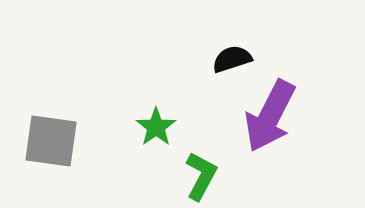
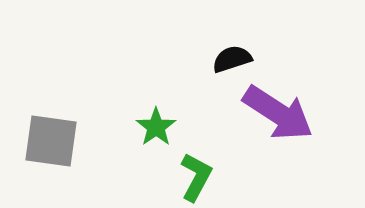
purple arrow: moved 8 px right, 3 px up; rotated 84 degrees counterclockwise
green L-shape: moved 5 px left, 1 px down
